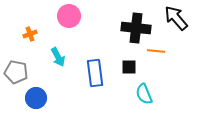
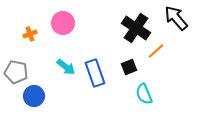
pink circle: moved 6 px left, 7 px down
black cross: rotated 28 degrees clockwise
orange line: rotated 48 degrees counterclockwise
cyan arrow: moved 8 px right, 10 px down; rotated 24 degrees counterclockwise
black square: rotated 21 degrees counterclockwise
blue rectangle: rotated 12 degrees counterclockwise
blue circle: moved 2 px left, 2 px up
